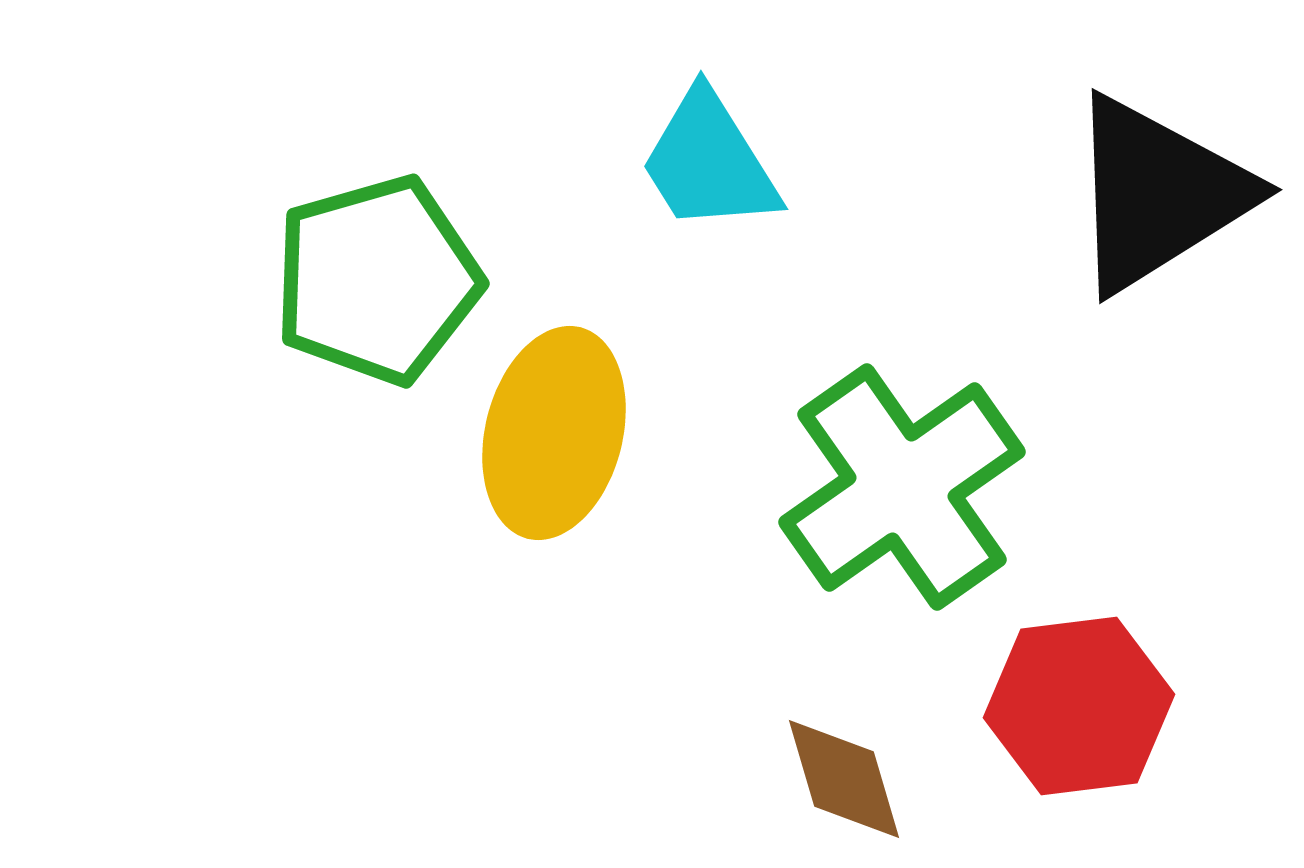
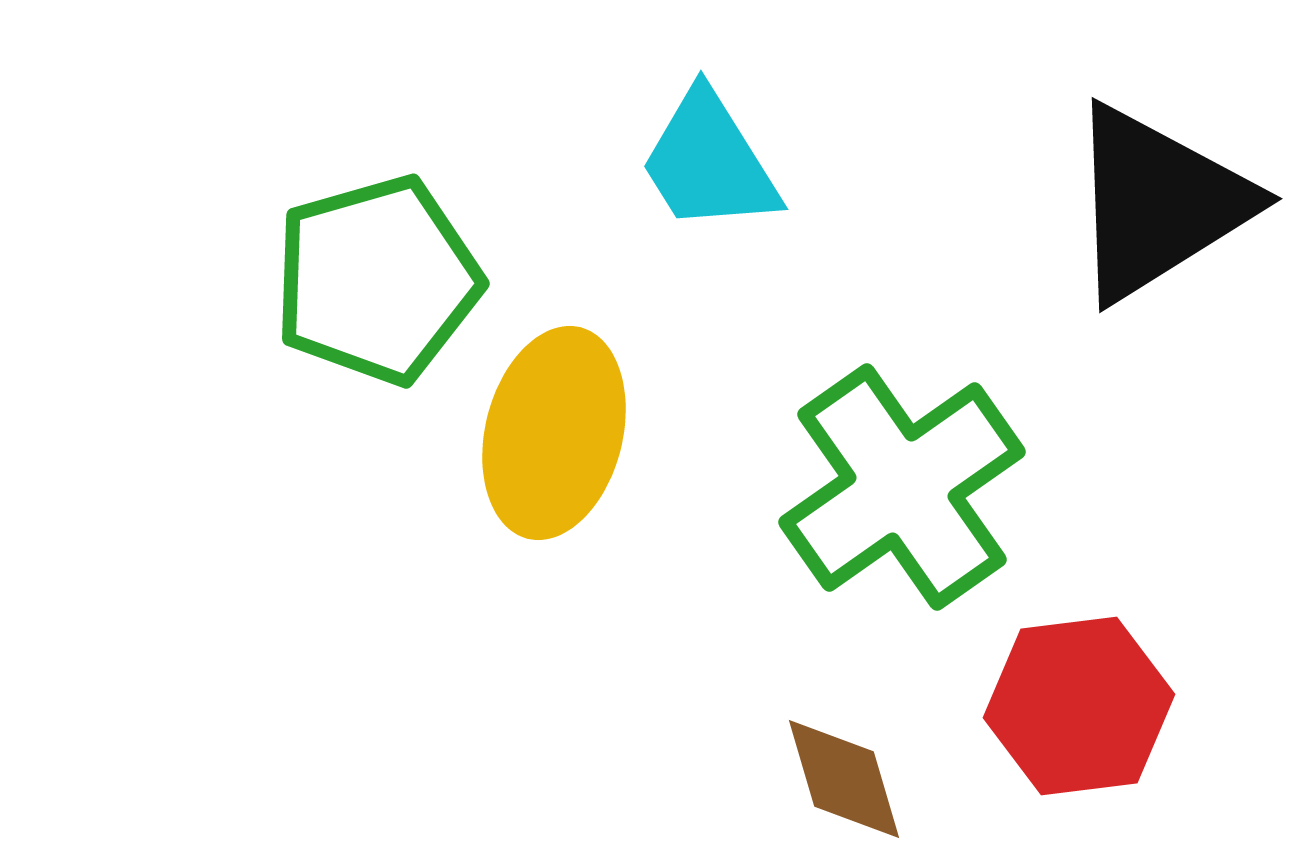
black triangle: moved 9 px down
